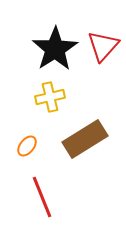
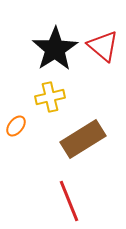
red triangle: rotated 32 degrees counterclockwise
brown rectangle: moved 2 px left
orange ellipse: moved 11 px left, 20 px up
red line: moved 27 px right, 4 px down
